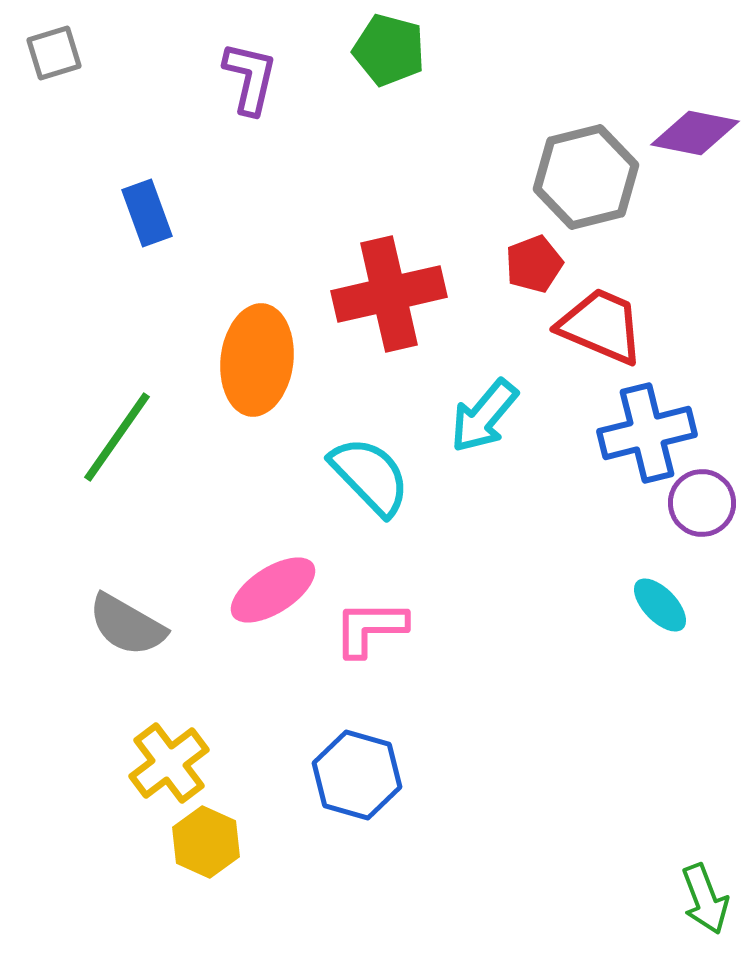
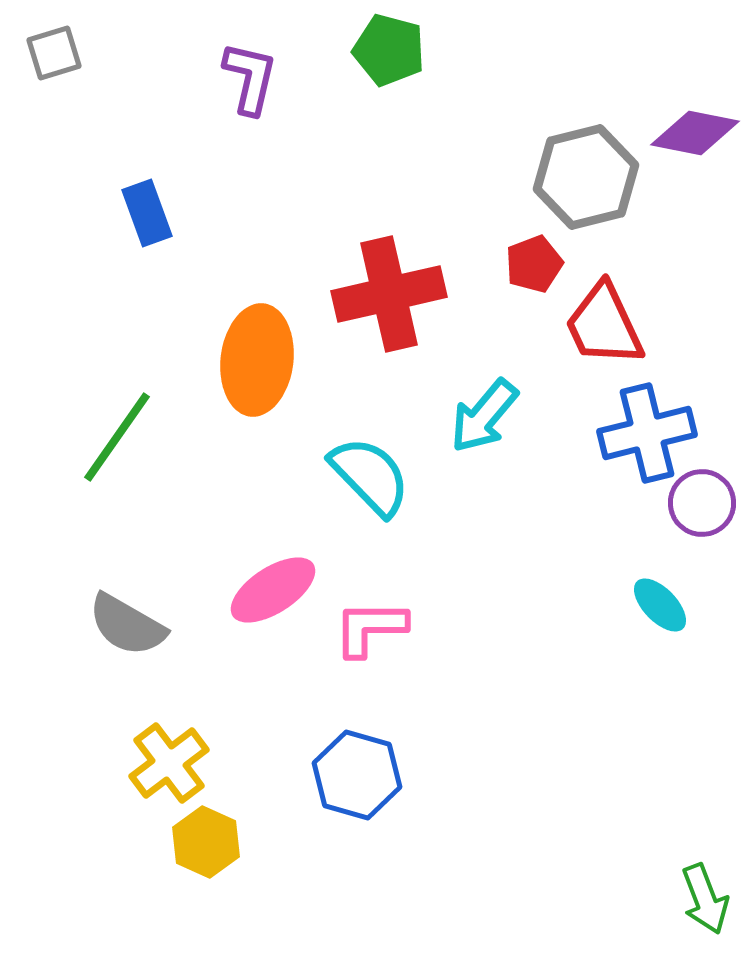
red trapezoid: moved 3 px right, 1 px up; rotated 138 degrees counterclockwise
